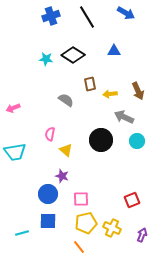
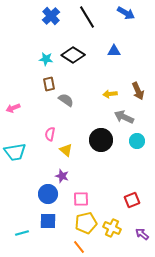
blue cross: rotated 24 degrees counterclockwise
brown rectangle: moved 41 px left
purple arrow: moved 1 px up; rotated 72 degrees counterclockwise
